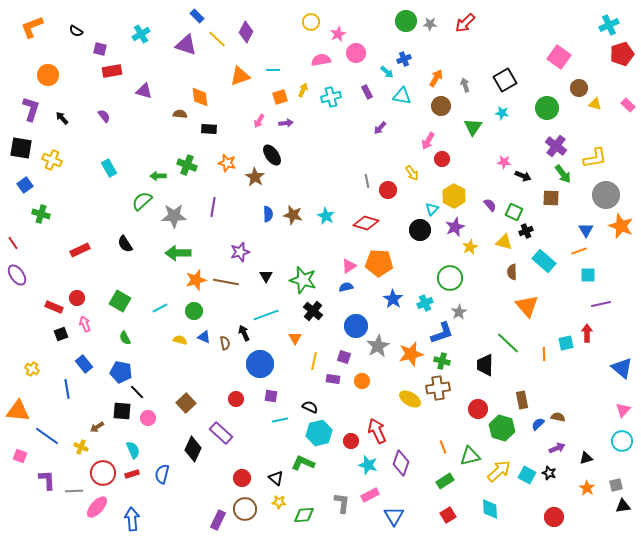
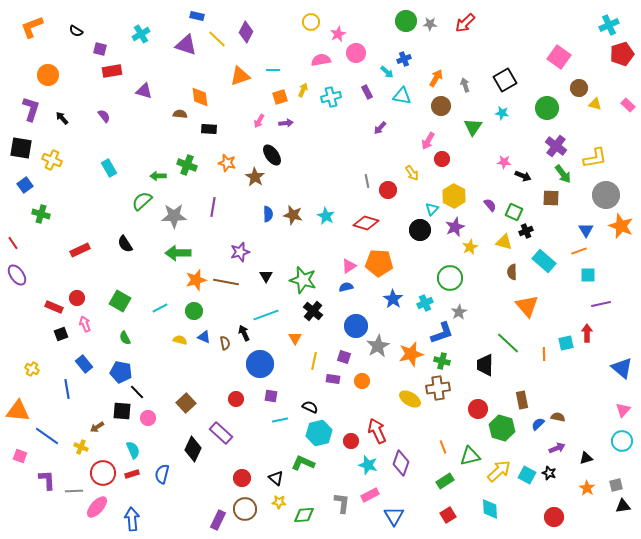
blue rectangle at (197, 16): rotated 32 degrees counterclockwise
